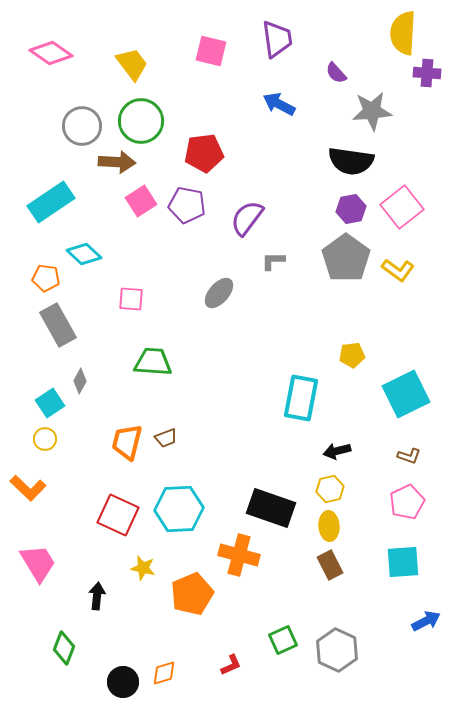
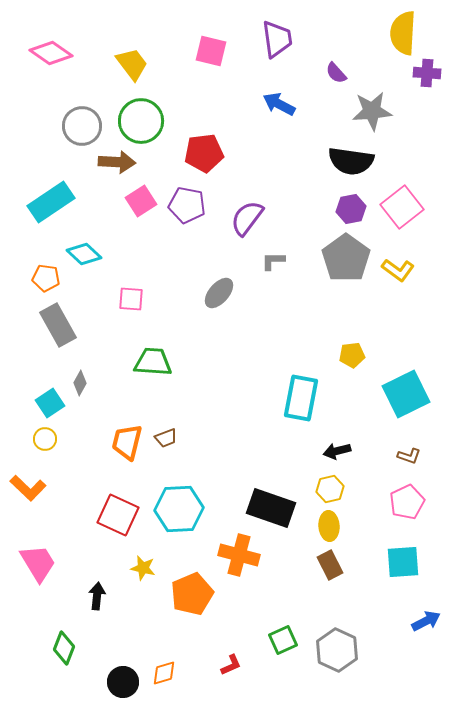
gray diamond at (80, 381): moved 2 px down
